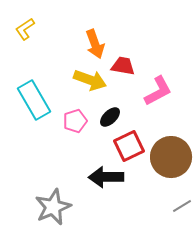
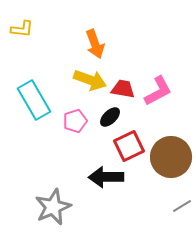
yellow L-shape: moved 3 px left; rotated 140 degrees counterclockwise
red trapezoid: moved 23 px down
